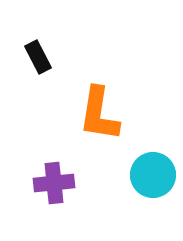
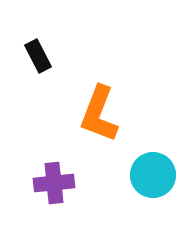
black rectangle: moved 1 px up
orange L-shape: rotated 12 degrees clockwise
